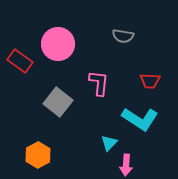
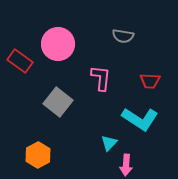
pink L-shape: moved 2 px right, 5 px up
